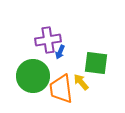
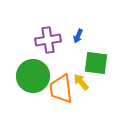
blue arrow: moved 18 px right, 16 px up
